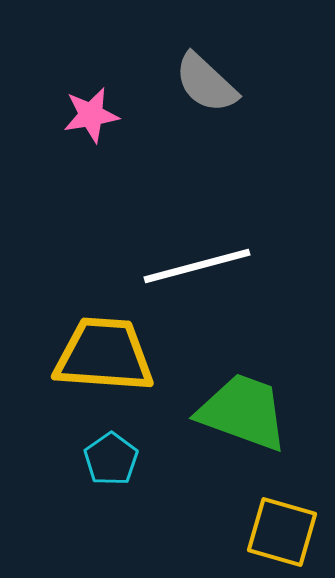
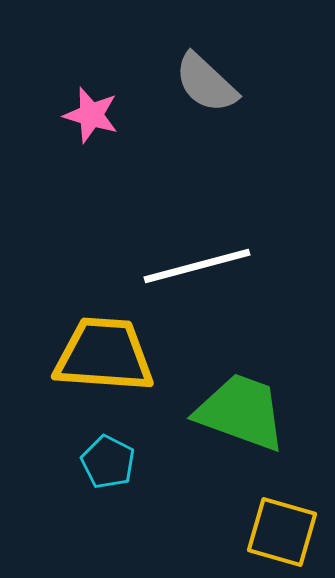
pink star: rotated 26 degrees clockwise
green trapezoid: moved 2 px left
cyan pentagon: moved 3 px left, 3 px down; rotated 10 degrees counterclockwise
